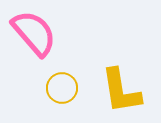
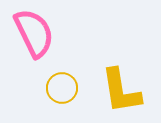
pink semicircle: rotated 15 degrees clockwise
